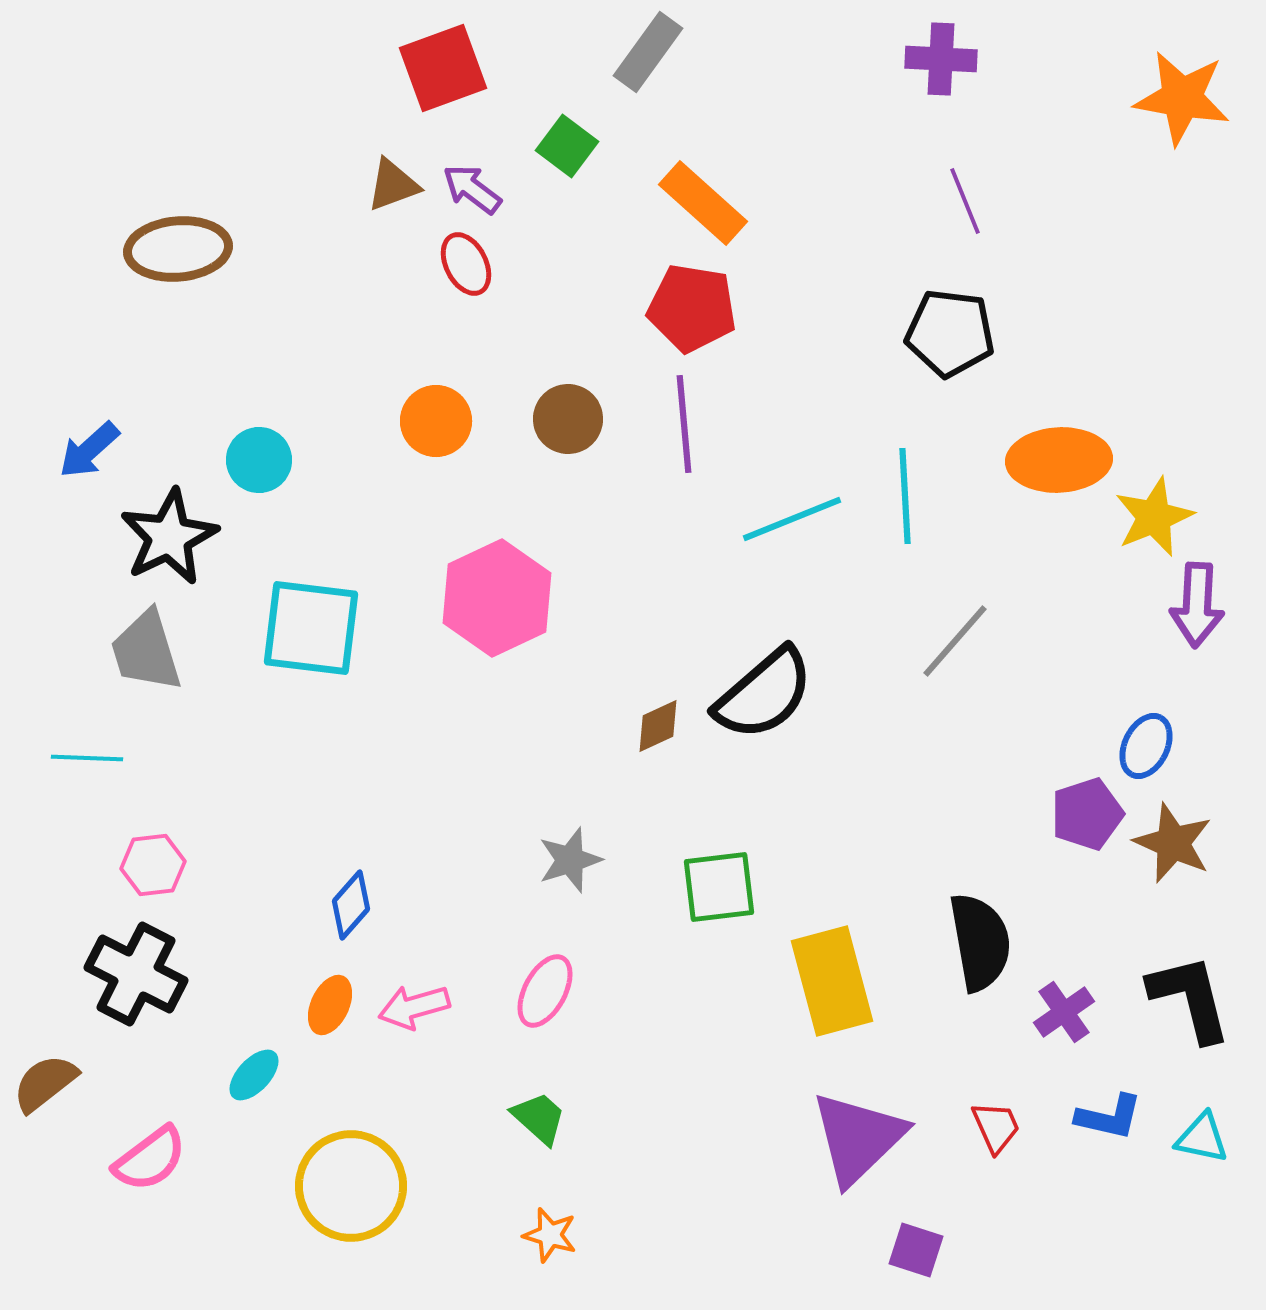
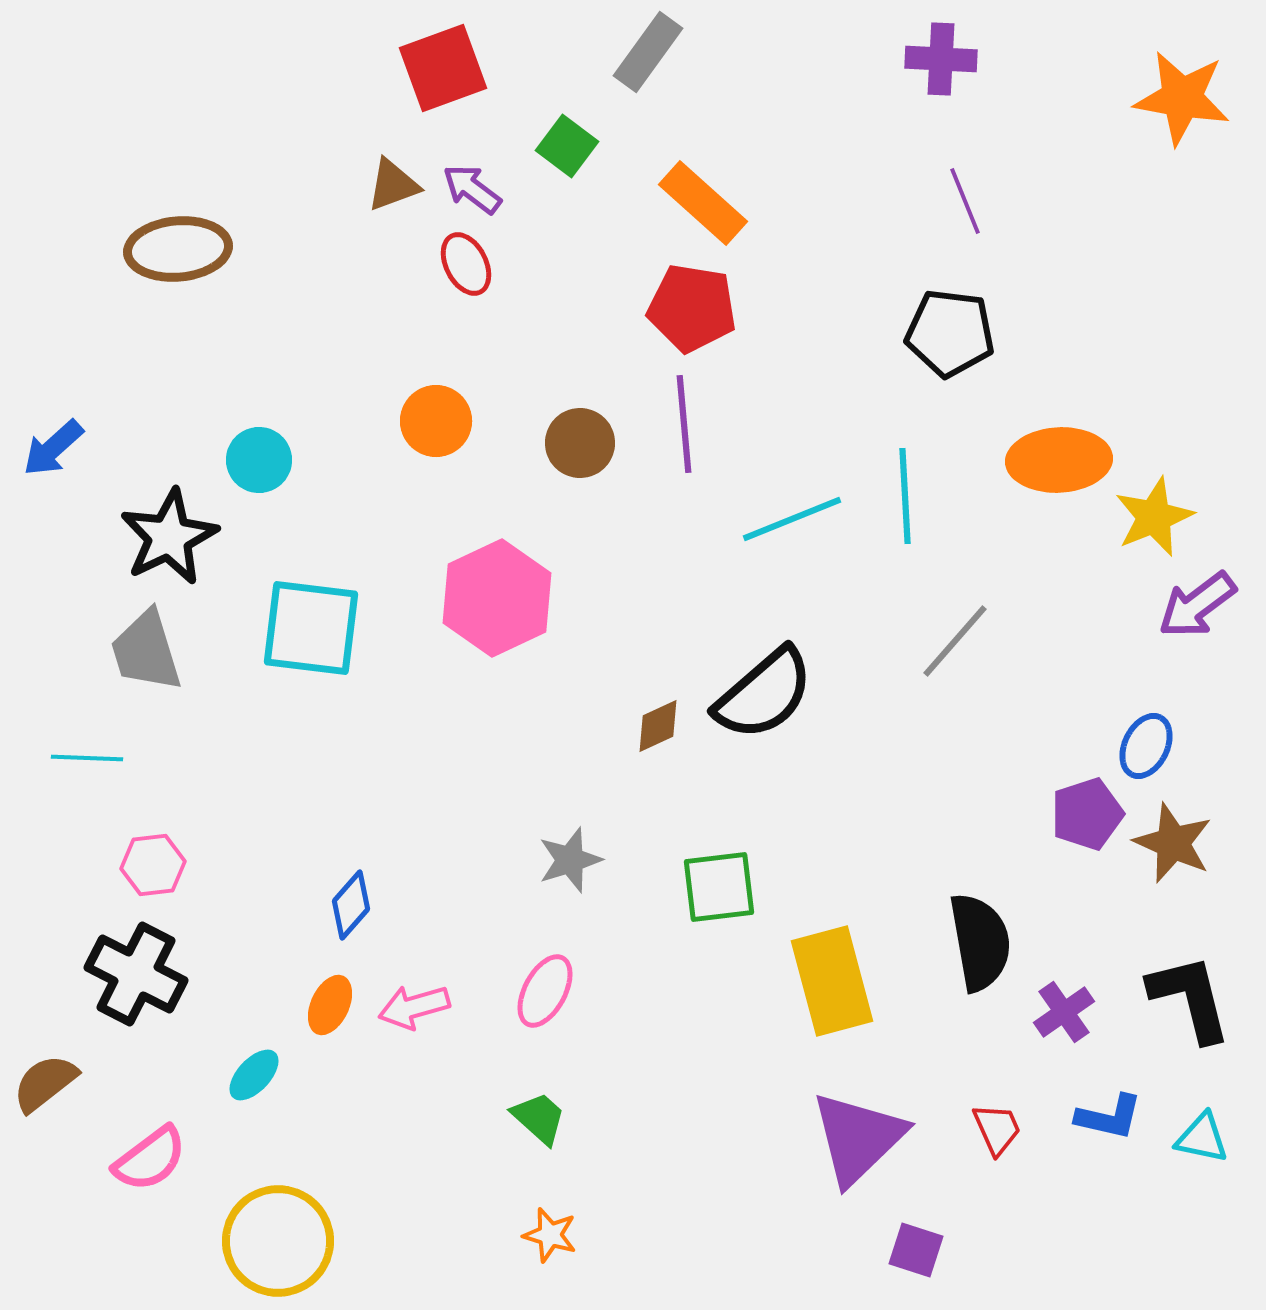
brown circle at (568, 419): moved 12 px right, 24 px down
blue arrow at (89, 450): moved 36 px left, 2 px up
purple arrow at (1197, 605): rotated 50 degrees clockwise
red trapezoid at (996, 1127): moved 1 px right, 2 px down
yellow circle at (351, 1186): moved 73 px left, 55 px down
